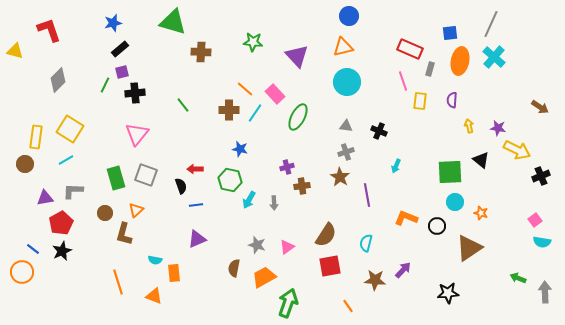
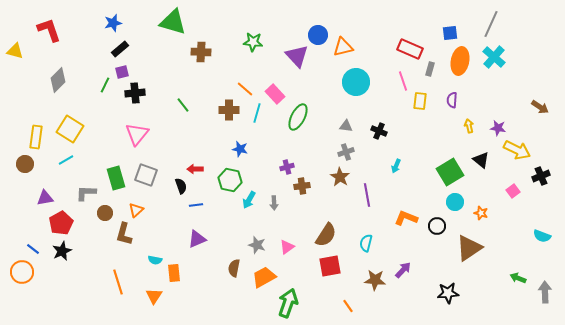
blue circle at (349, 16): moved 31 px left, 19 px down
cyan circle at (347, 82): moved 9 px right
cyan line at (255, 113): moved 2 px right; rotated 18 degrees counterclockwise
green square at (450, 172): rotated 28 degrees counterclockwise
gray L-shape at (73, 191): moved 13 px right, 2 px down
pink square at (535, 220): moved 22 px left, 29 px up
cyan semicircle at (542, 242): moved 6 px up; rotated 12 degrees clockwise
orange triangle at (154, 296): rotated 42 degrees clockwise
